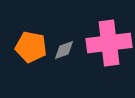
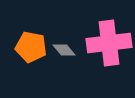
gray diamond: rotated 70 degrees clockwise
